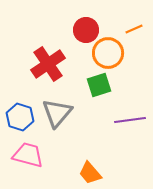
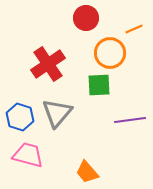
red circle: moved 12 px up
orange circle: moved 2 px right
green square: rotated 15 degrees clockwise
orange trapezoid: moved 3 px left, 1 px up
